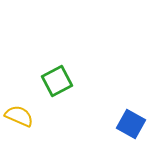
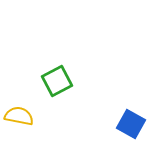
yellow semicircle: rotated 12 degrees counterclockwise
